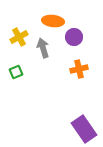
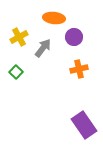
orange ellipse: moved 1 px right, 3 px up
gray arrow: rotated 54 degrees clockwise
green square: rotated 24 degrees counterclockwise
purple rectangle: moved 4 px up
